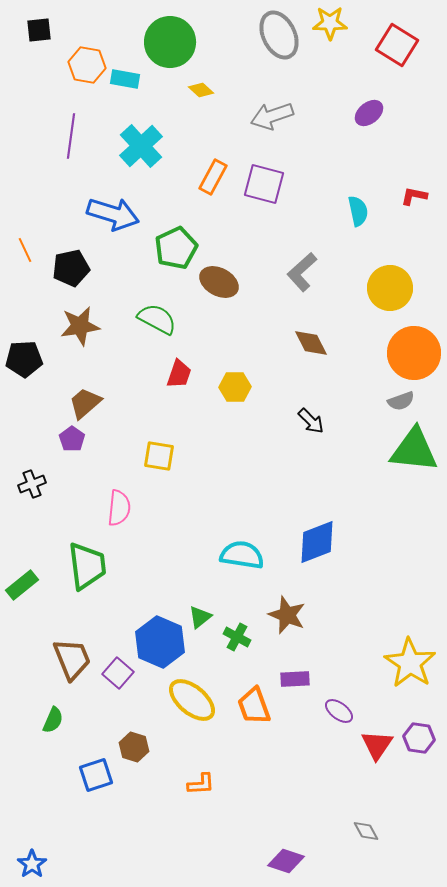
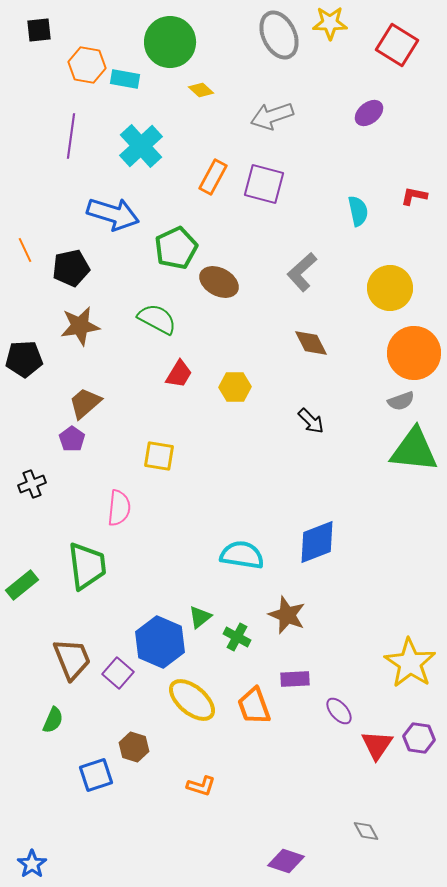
red trapezoid at (179, 374): rotated 12 degrees clockwise
purple ellipse at (339, 711): rotated 12 degrees clockwise
orange L-shape at (201, 784): moved 2 px down; rotated 20 degrees clockwise
